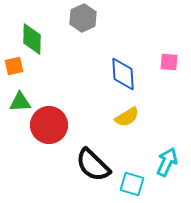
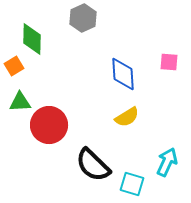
orange square: rotated 18 degrees counterclockwise
